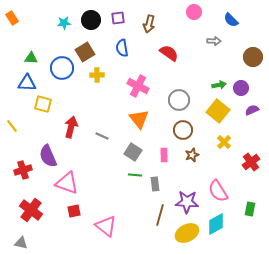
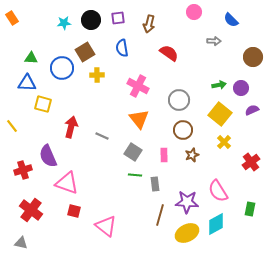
yellow square at (218, 111): moved 2 px right, 3 px down
red square at (74, 211): rotated 24 degrees clockwise
